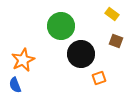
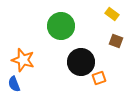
black circle: moved 8 px down
orange star: rotated 30 degrees counterclockwise
blue semicircle: moved 1 px left, 1 px up
